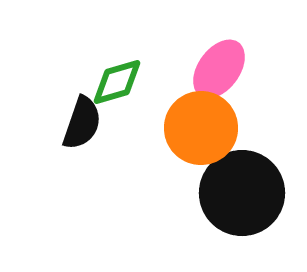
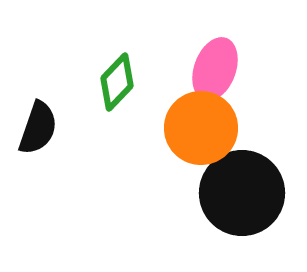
pink ellipse: moved 4 px left; rotated 16 degrees counterclockwise
green diamond: rotated 30 degrees counterclockwise
black semicircle: moved 44 px left, 5 px down
